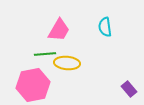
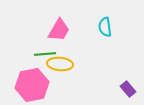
yellow ellipse: moved 7 px left, 1 px down
pink hexagon: moved 1 px left
purple rectangle: moved 1 px left
